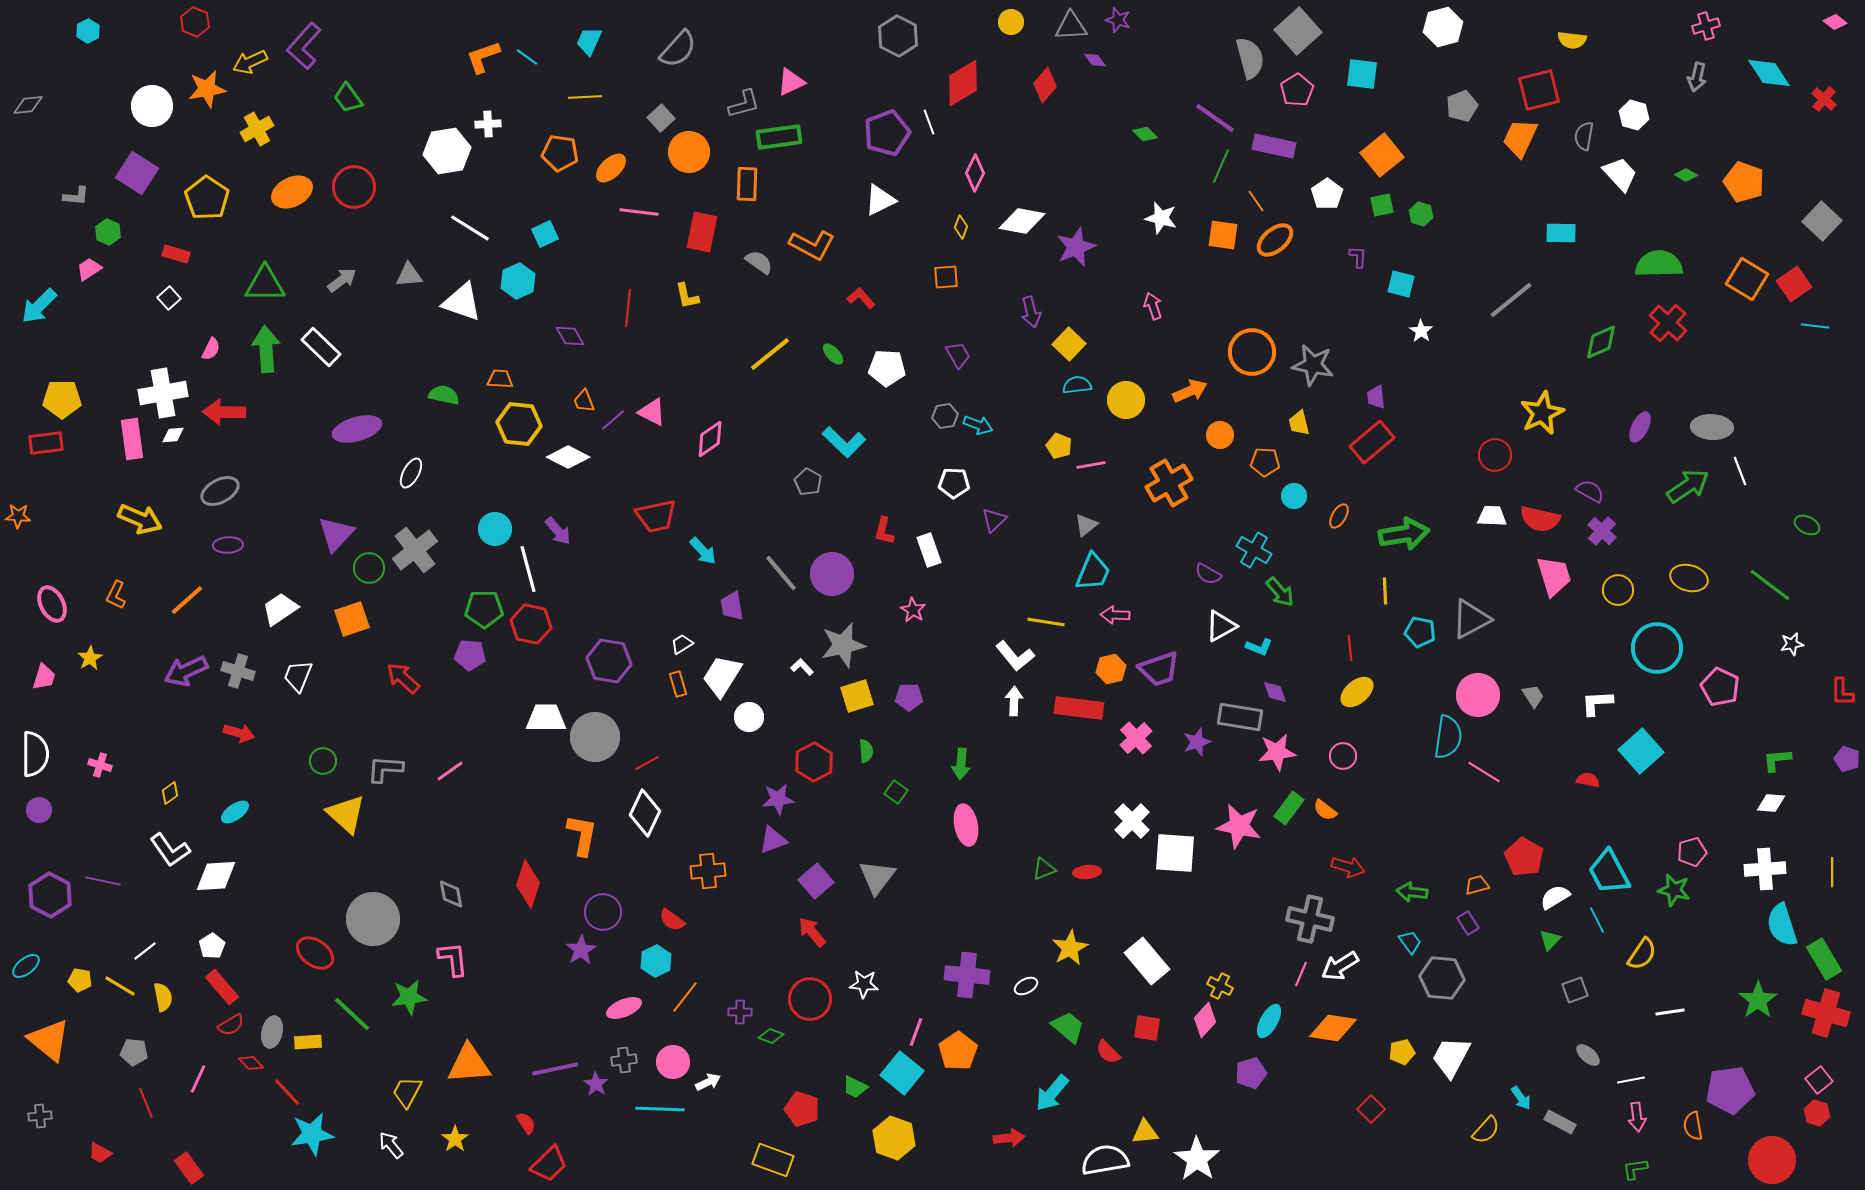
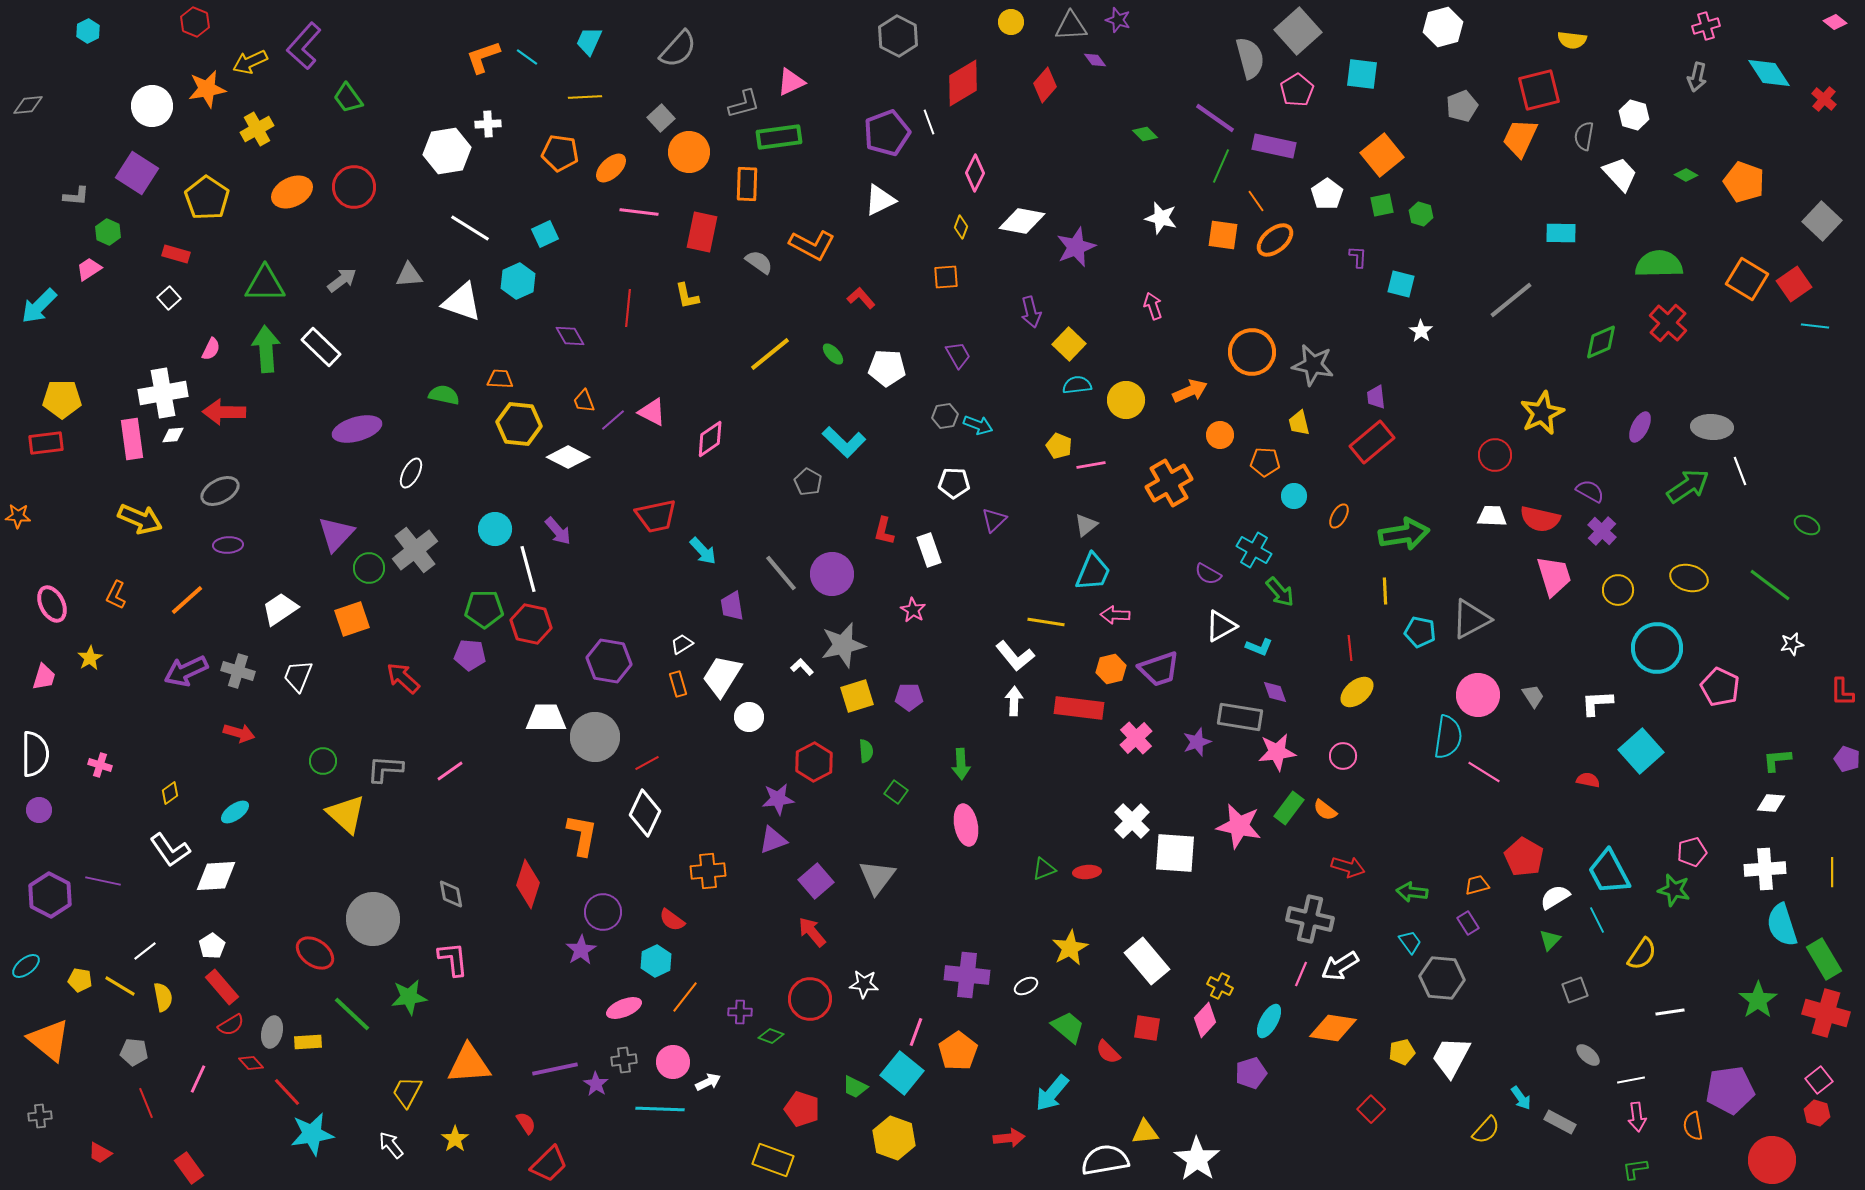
green arrow at (961, 764): rotated 8 degrees counterclockwise
